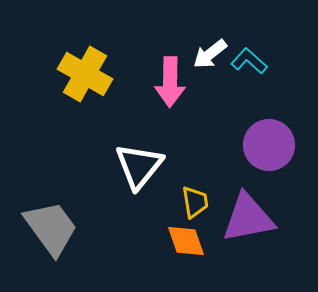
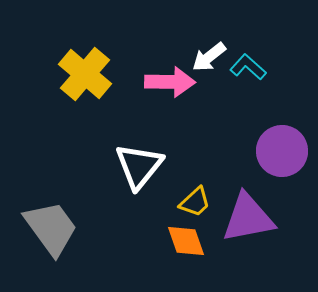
white arrow: moved 1 px left, 3 px down
cyan L-shape: moved 1 px left, 6 px down
yellow cross: rotated 10 degrees clockwise
pink arrow: rotated 90 degrees counterclockwise
purple circle: moved 13 px right, 6 px down
yellow trapezoid: rotated 56 degrees clockwise
